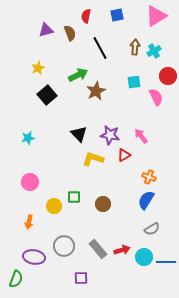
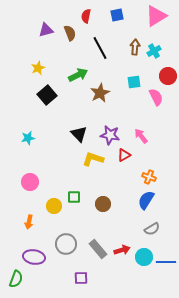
brown star: moved 4 px right, 2 px down
gray circle: moved 2 px right, 2 px up
